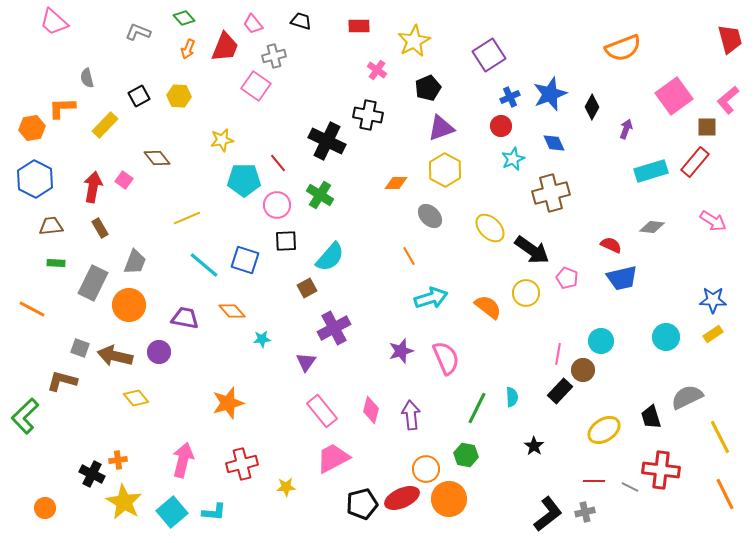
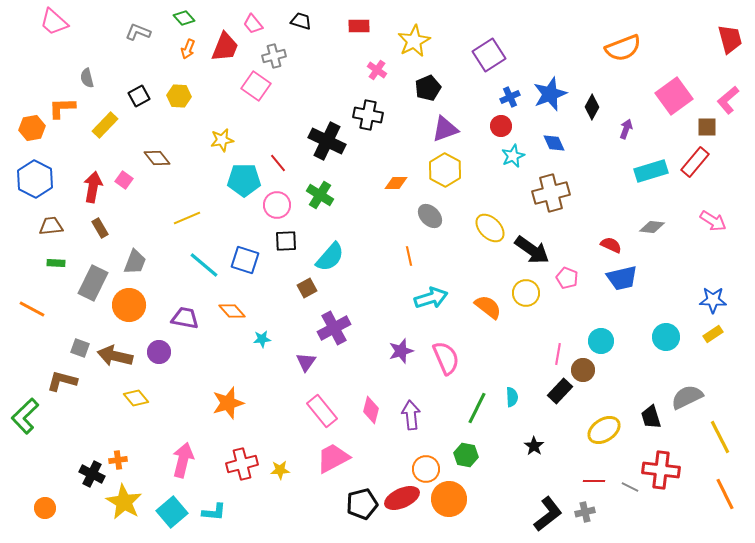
purple triangle at (441, 128): moved 4 px right, 1 px down
cyan star at (513, 159): moved 3 px up
orange line at (409, 256): rotated 18 degrees clockwise
yellow star at (286, 487): moved 6 px left, 17 px up
